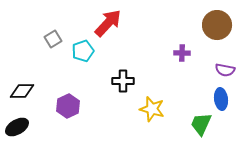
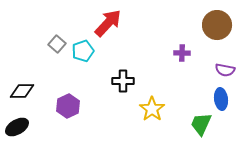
gray square: moved 4 px right, 5 px down; rotated 18 degrees counterclockwise
yellow star: rotated 20 degrees clockwise
